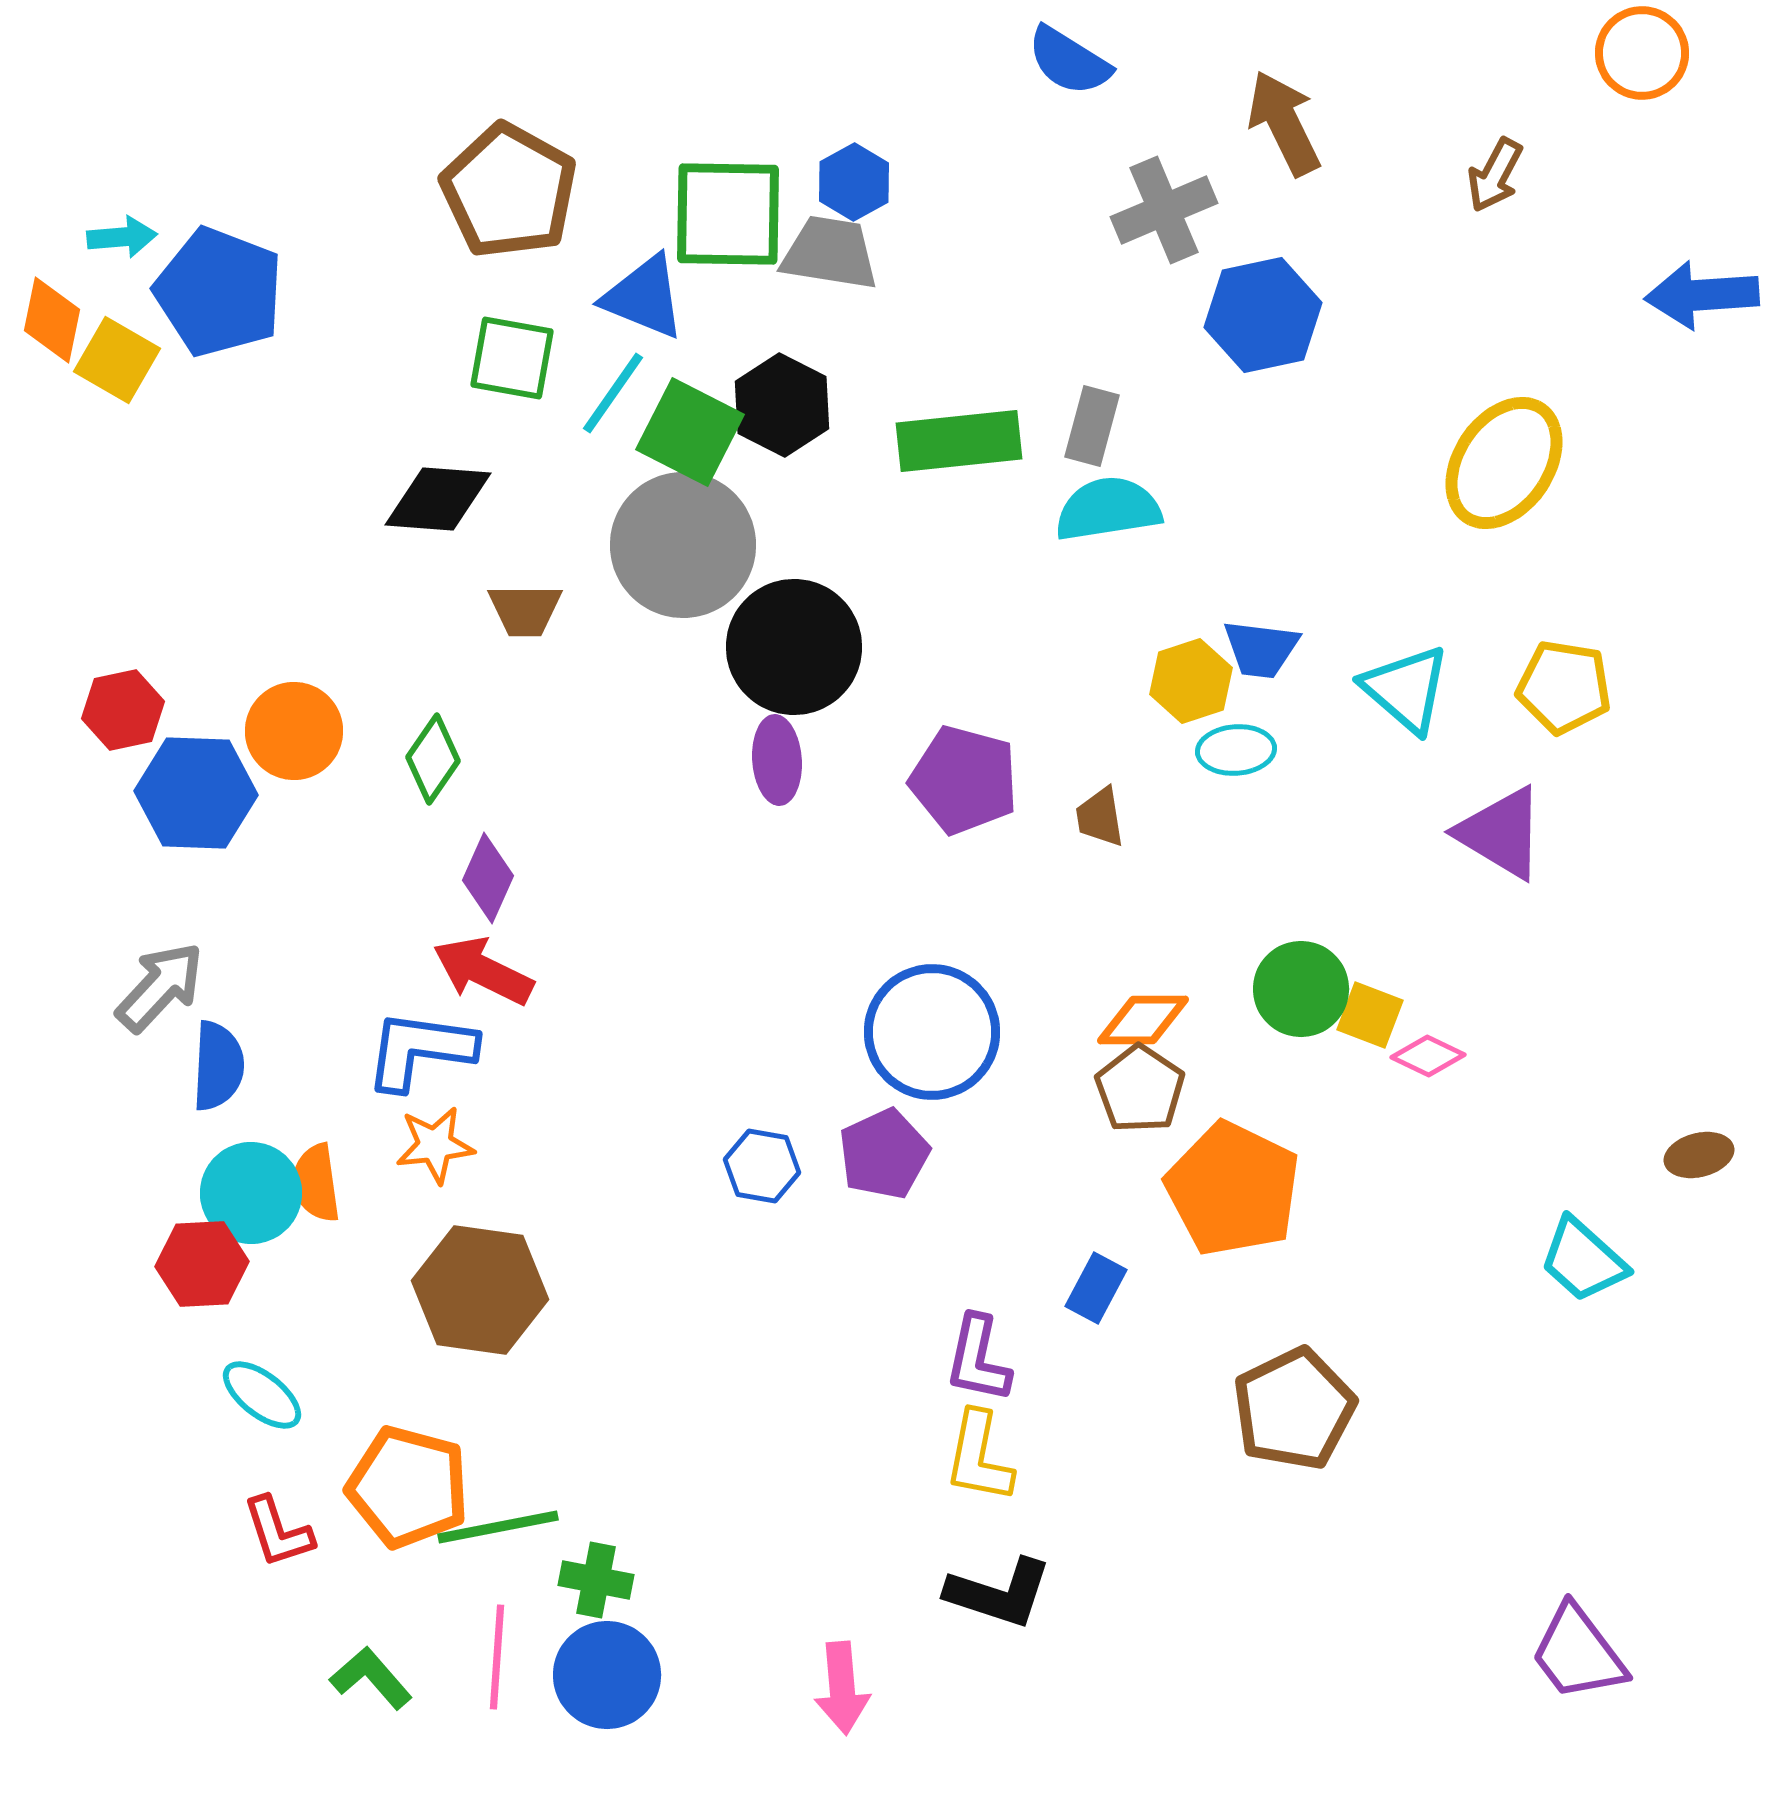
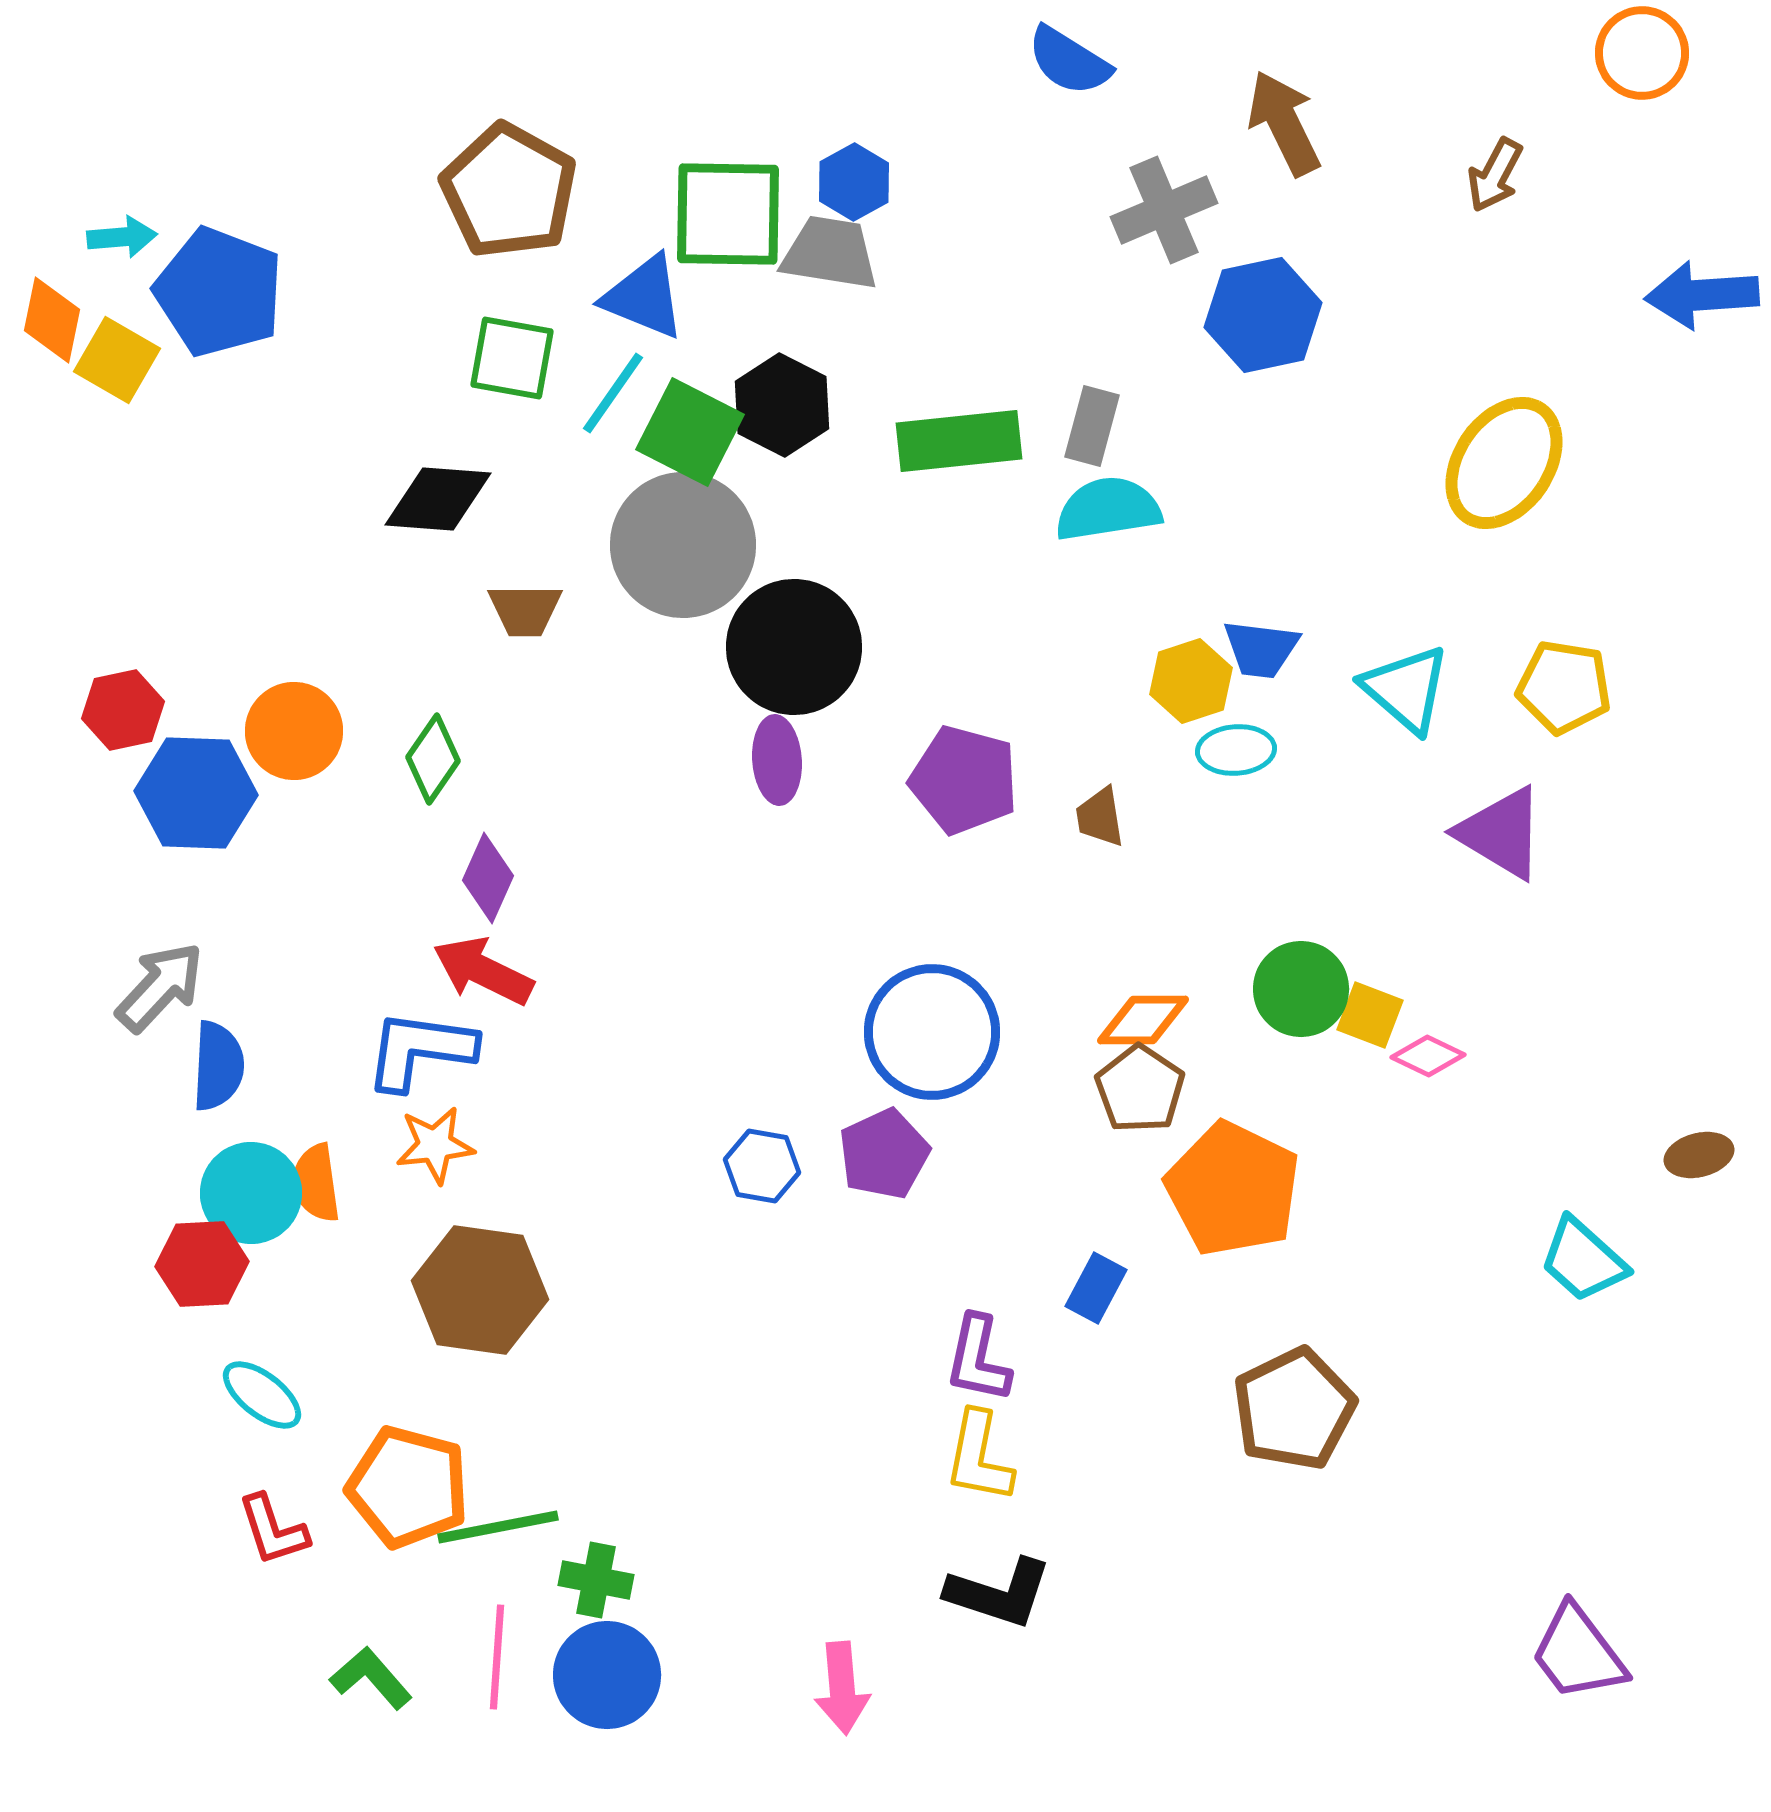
red L-shape at (278, 1532): moved 5 px left, 2 px up
